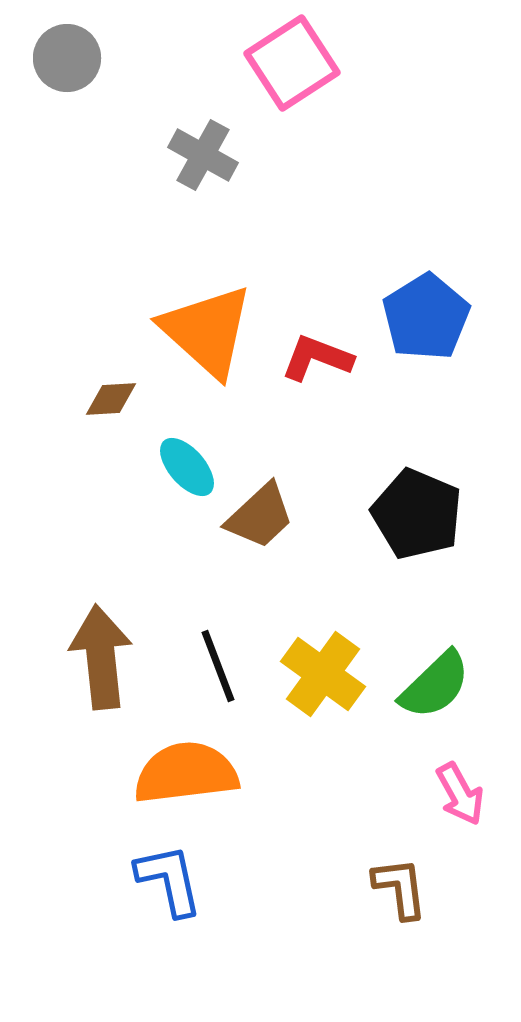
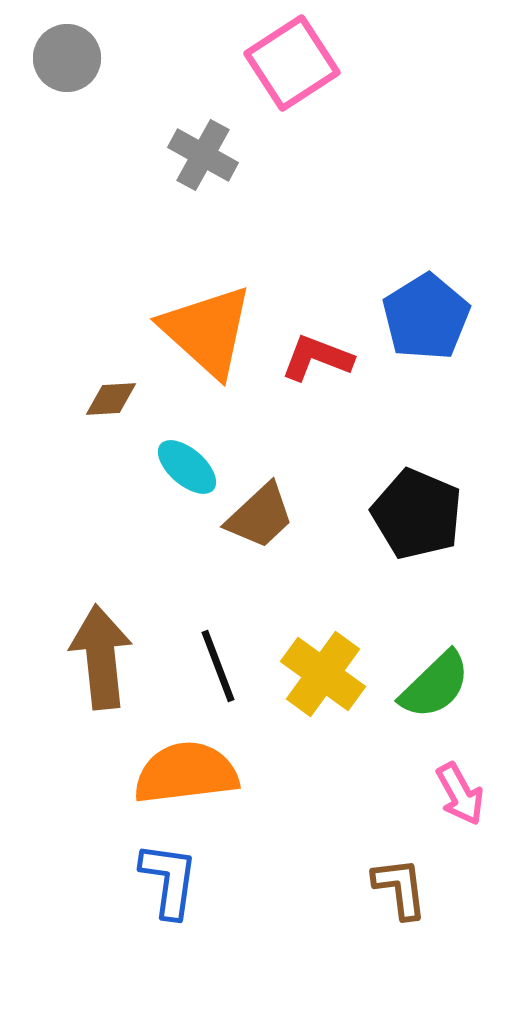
cyan ellipse: rotated 8 degrees counterclockwise
blue L-shape: rotated 20 degrees clockwise
